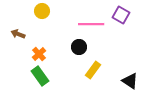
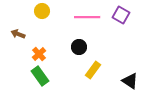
pink line: moved 4 px left, 7 px up
